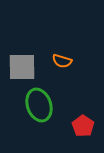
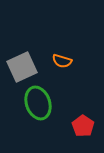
gray square: rotated 24 degrees counterclockwise
green ellipse: moved 1 px left, 2 px up
